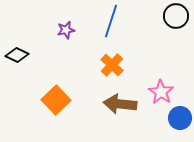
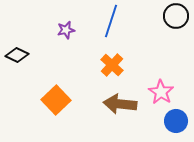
blue circle: moved 4 px left, 3 px down
